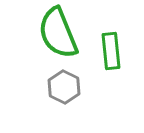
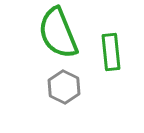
green rectangle: moved 1 px down
